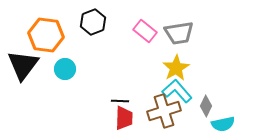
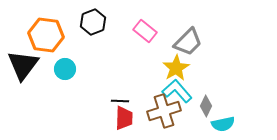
gray trapezoid: moved 9 px right, 9 px down; rotated 36 degrees counterclockwise
